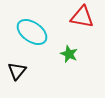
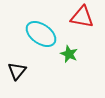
cyan ellipse: moved 9 px right, 2 px down
